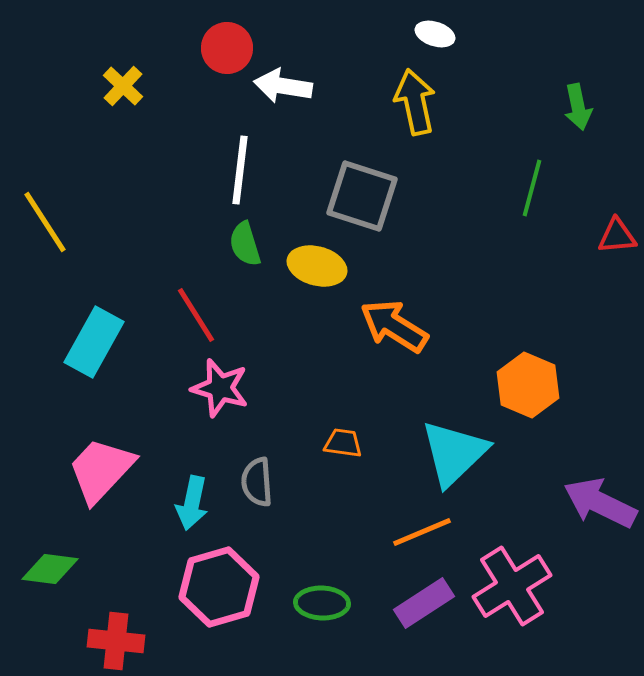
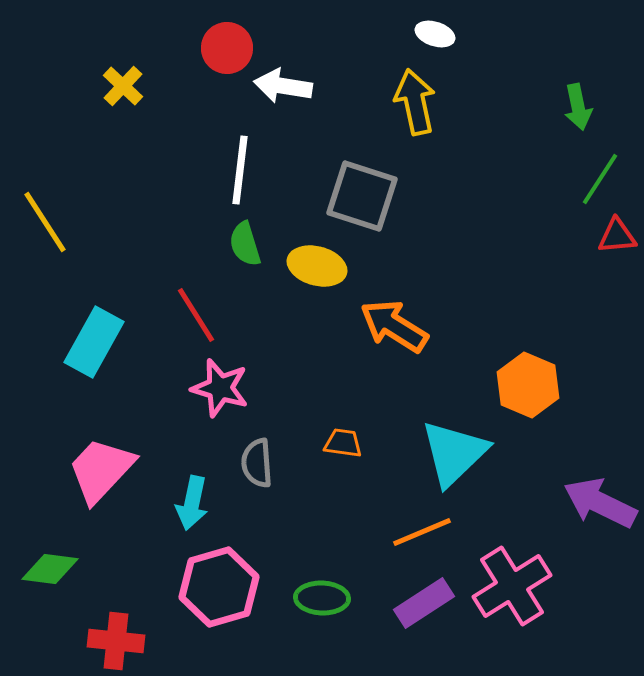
green line: moved 68 px right, 9 px up; rotated 18 degrees clockwise
gray semicircle: moved 19 px up
green ellipse: moved 5 px up
